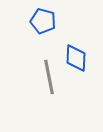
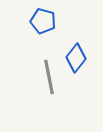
blue diamond: rotated 36 degrees clockwise
